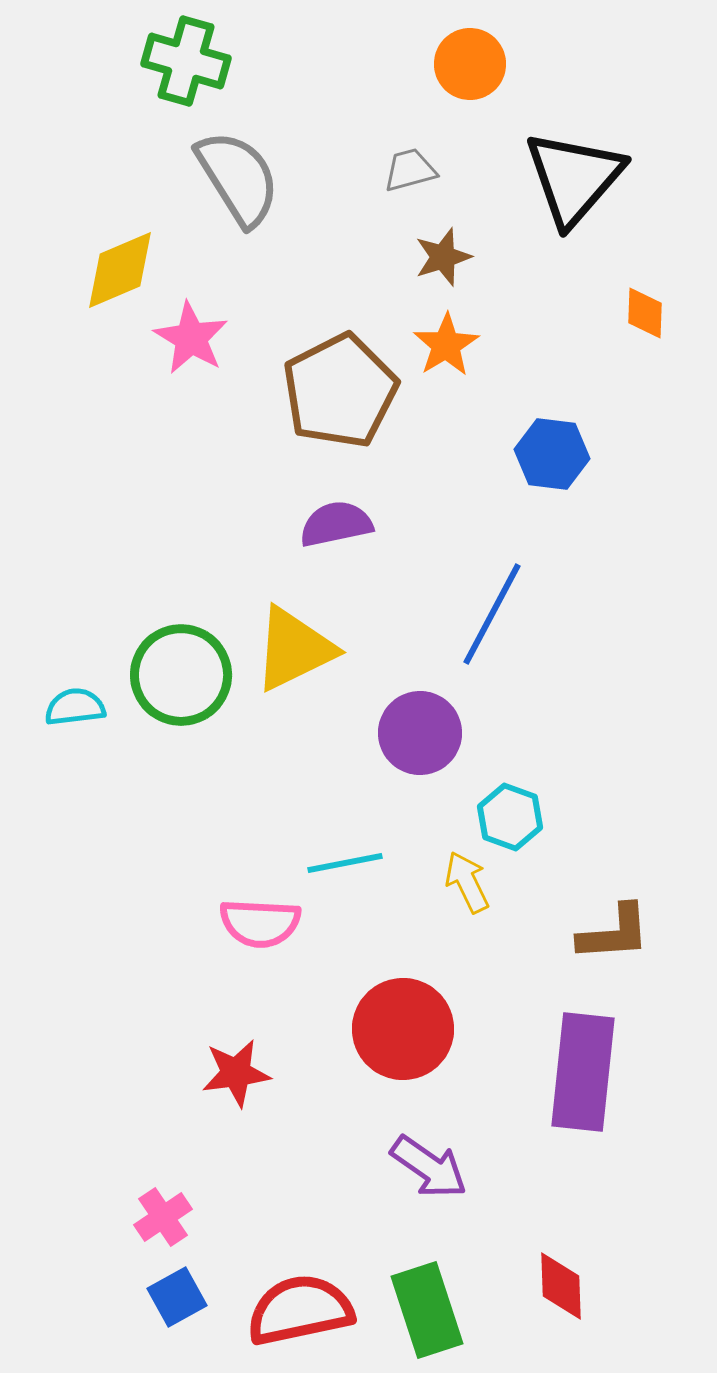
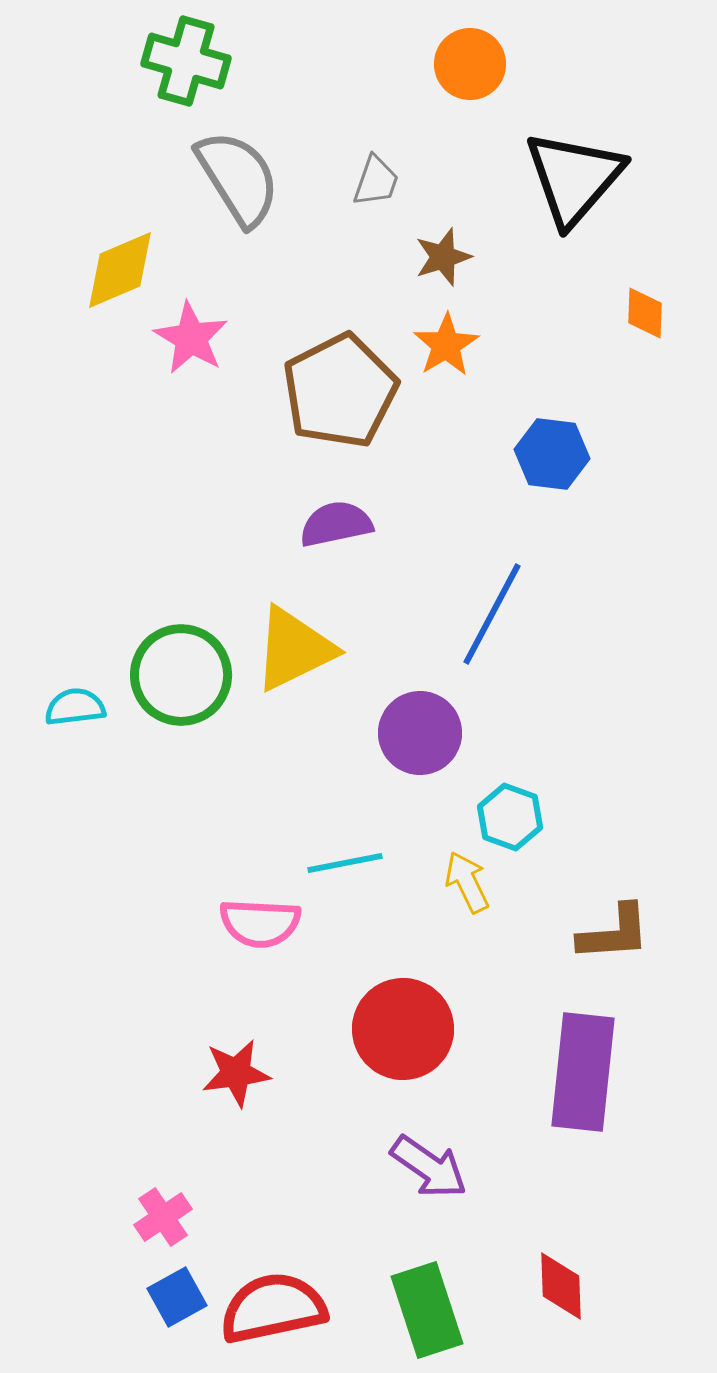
gray trapezoid: moved 34 px left, 11 px down; rotated 124 degrees clockwise
red semicircle: moved 27 px left, 2 px up
